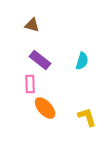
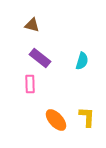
purple rectangle: moved 2 px up
orange ellipse: moved 11 px right, 12 px down
yellow L-shape: rotated 20 degrees clockwise
